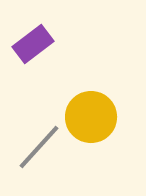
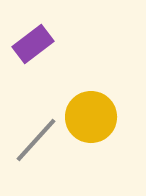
gray line: moved 3 px left, 7 px up
